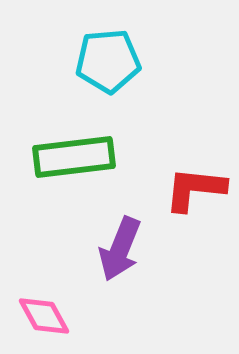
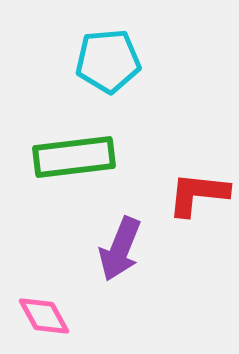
red L-shape: moved 3 px right, 5 px down
